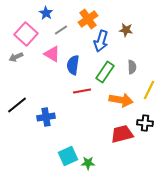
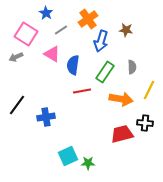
pink square: rotated 10 degrees counterclockwise
orange arrow: moved 1 px up
black line: rotated 15 degrees counterclockwise
